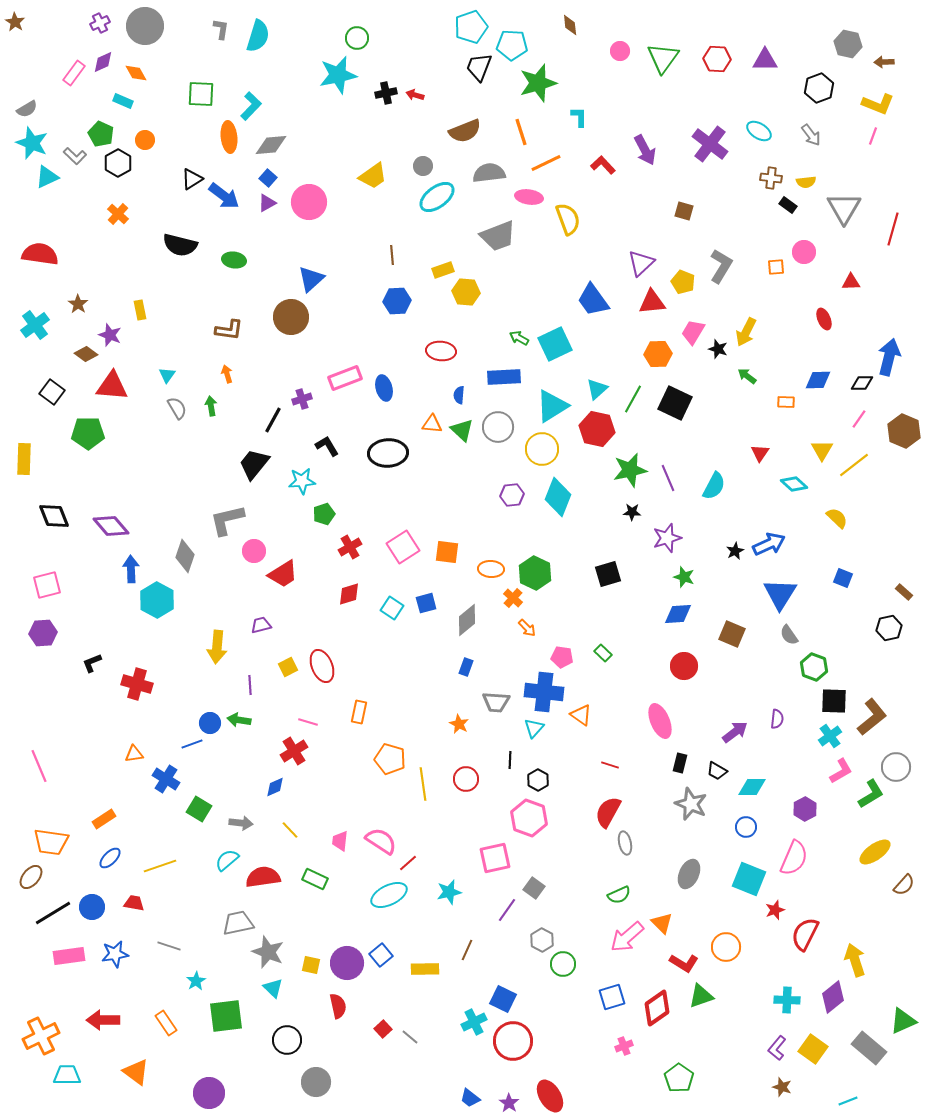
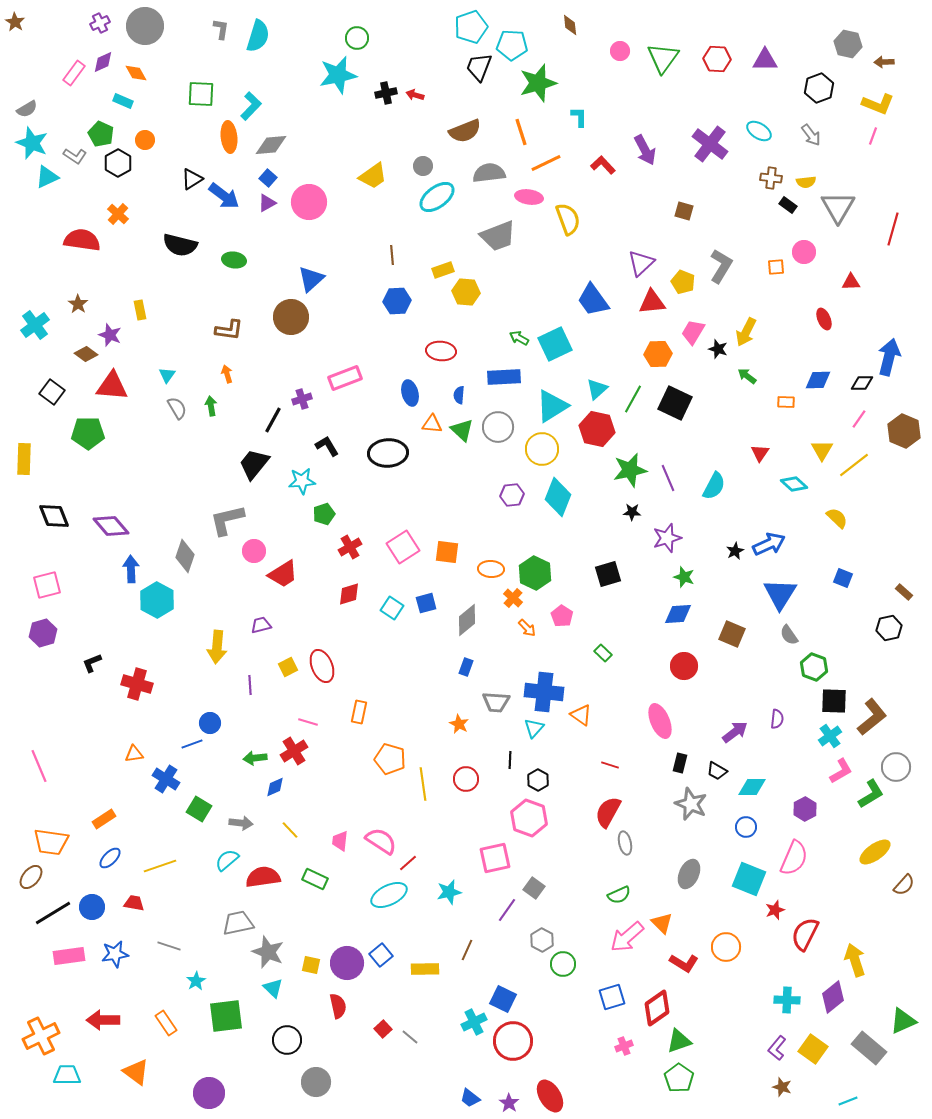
gray L-shape at (75, 156): rotated 10 degrees counterclockwise
gray triangle at (844, 208): moved 6 px left, 1 px up
red semicircle at (40, 254): moved 42 px right, 14 px up
blue ellipse at (384, 388): moved 26 px right, 5 px down
purple hexagon at (43, 633): rotated 12 degrees counterclockwise
pink pentagon at (562, 657): moved 41 px up; rotated 25 degrees clockwise
green arrow at (239, 720): moved 16 px right, 38 px down; rotated 15 degrees counterclockwise
green triangle at (701, 996): moved 22 px left, 45 px down
